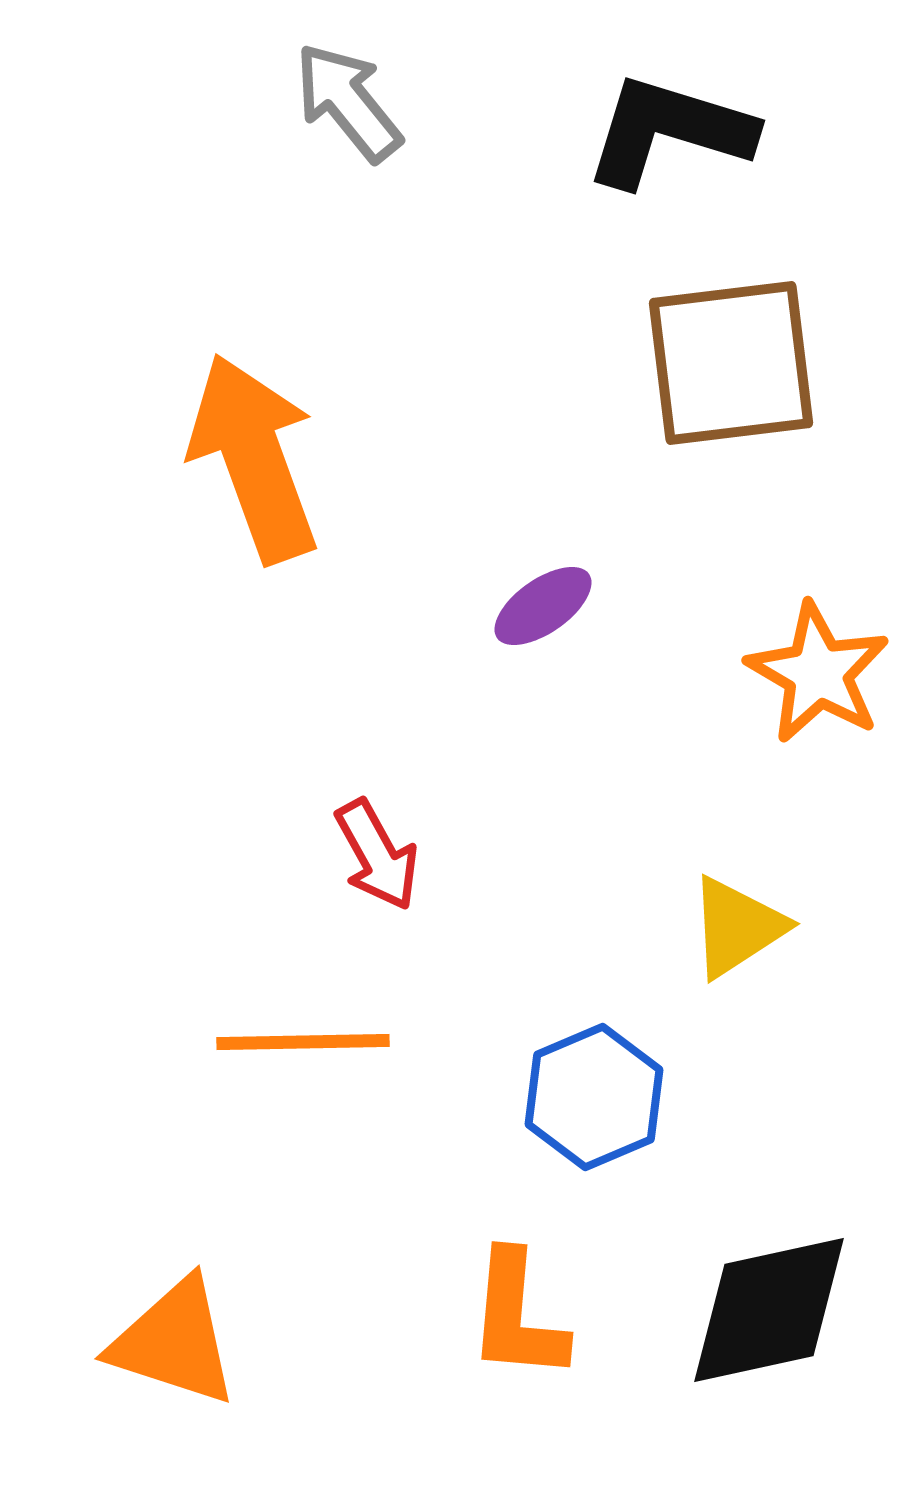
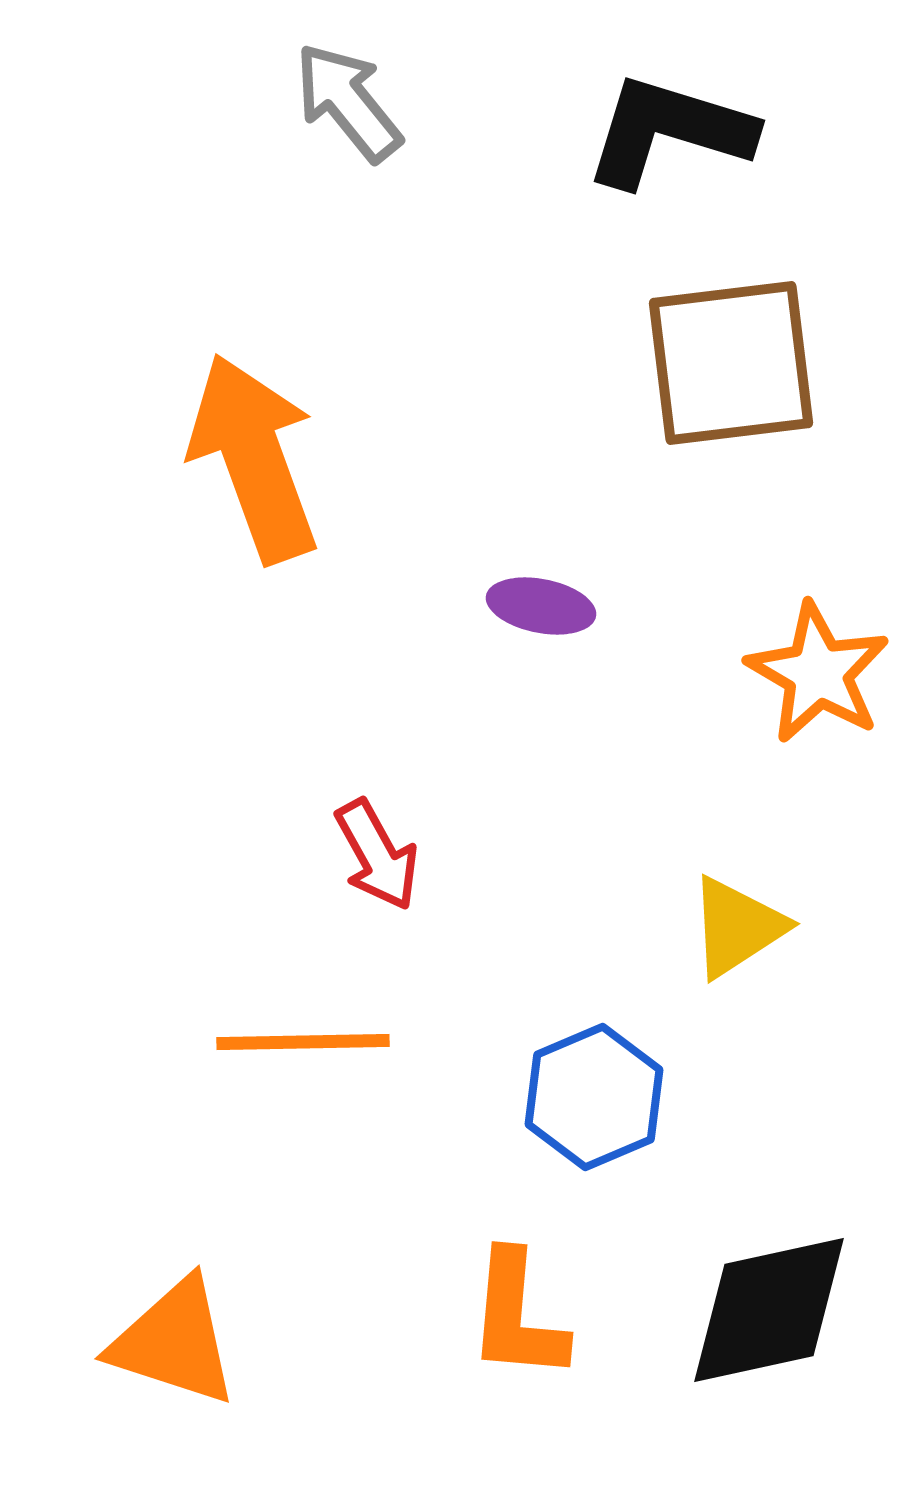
purple ellipse: moved 2 px left; rotated 46 degrees clockwise
